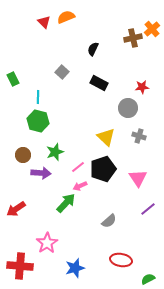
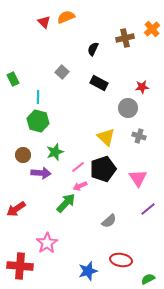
brown cross: moved 8 px left
blue star: moved 13 px right, 3 px down
